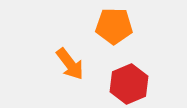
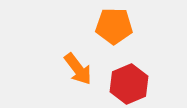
orange arrow: moved 8 px right, 5 px down
